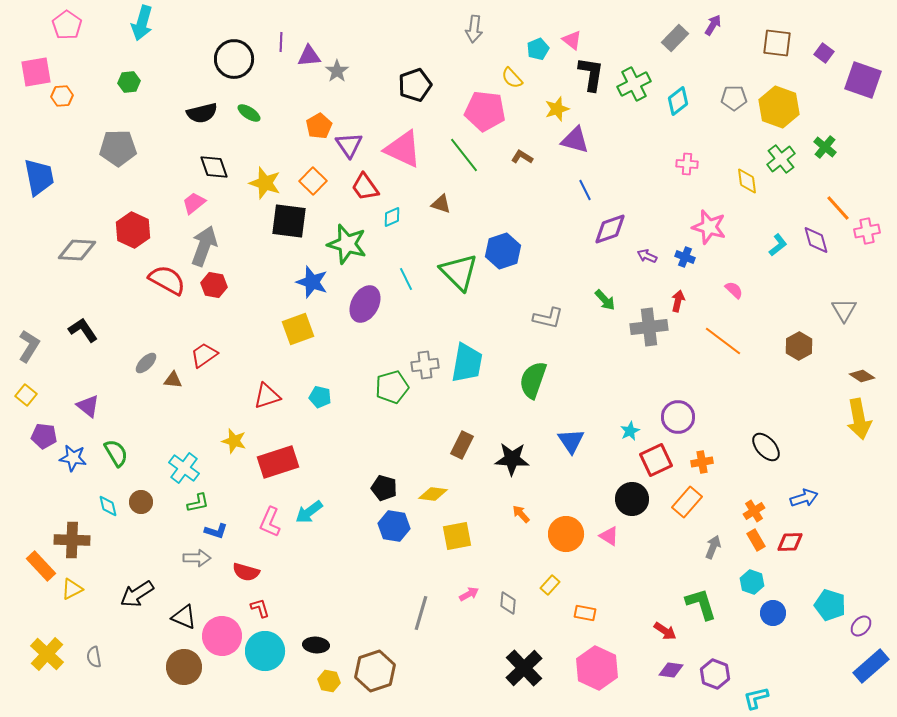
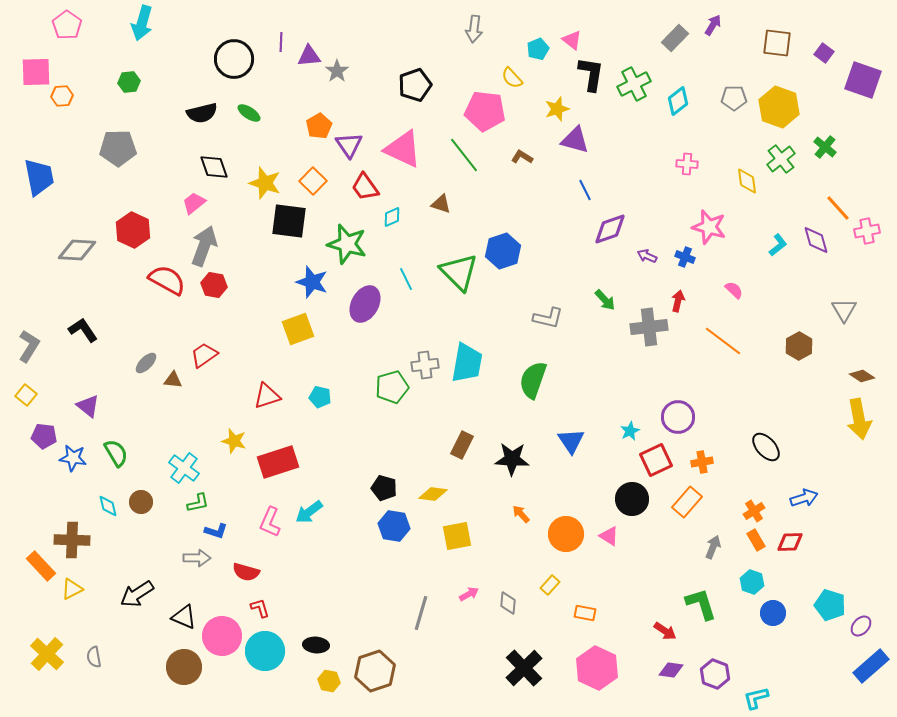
pink square at (36, 72): rotated 8 degrees clockwise
